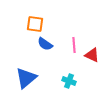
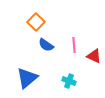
orange square: moved 1 px right, 2 px up; rotated 36 degrees clockwise
blue semicircle: moved 1 px right, 1 px down
red triangle: moved 2 px right, 1 px down
blue triangle: moved 1 px right
